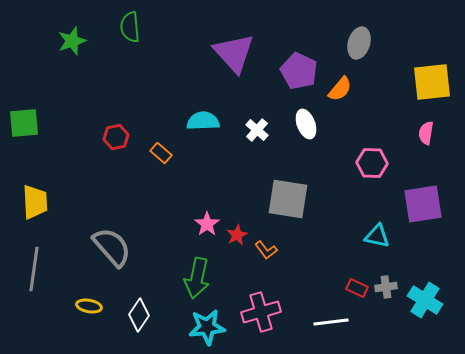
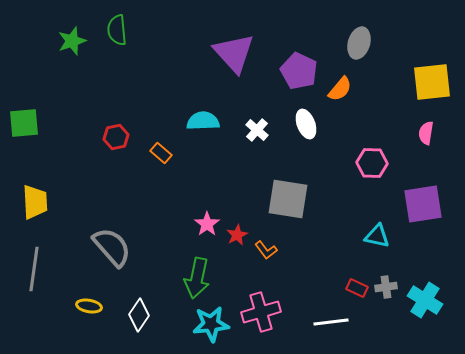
green semicircle: moved 13 px left, 3 px down
cyan star: moved 4 px right, 3 px up
